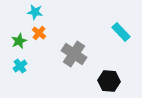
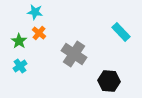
green star: rotated 14 degrees counterclockwise
